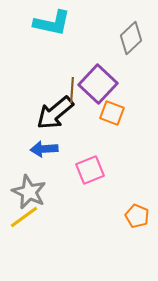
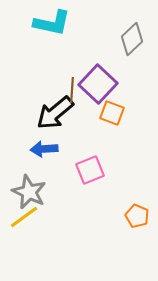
gray diamond: moved 1 px right, 1 px down
